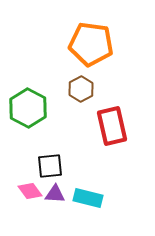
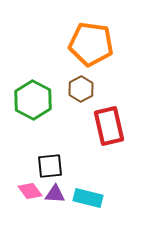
green hexagon: moved 5 px right, 8 px up
red rectangle: moved 3 px left
